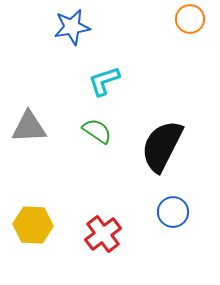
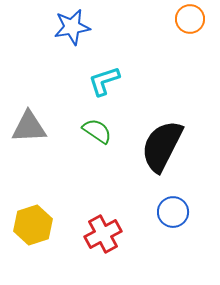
yellow hexagon: rotated 21 degrees counterclockwise
red cross: rotated 9 degrees clockwise
